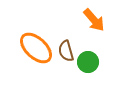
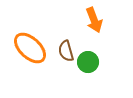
orange arrow: rotated 20 degrees clockwise
orange ellipse: moved 6 px left
